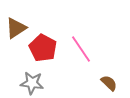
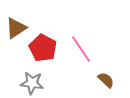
brown semicircle: moved 3 px left, 3 px up
